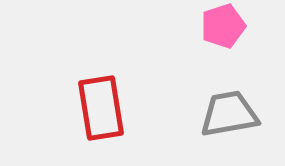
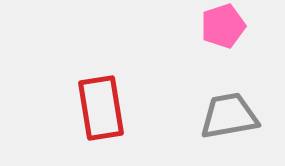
gray trapezoid: moved 2 px down
